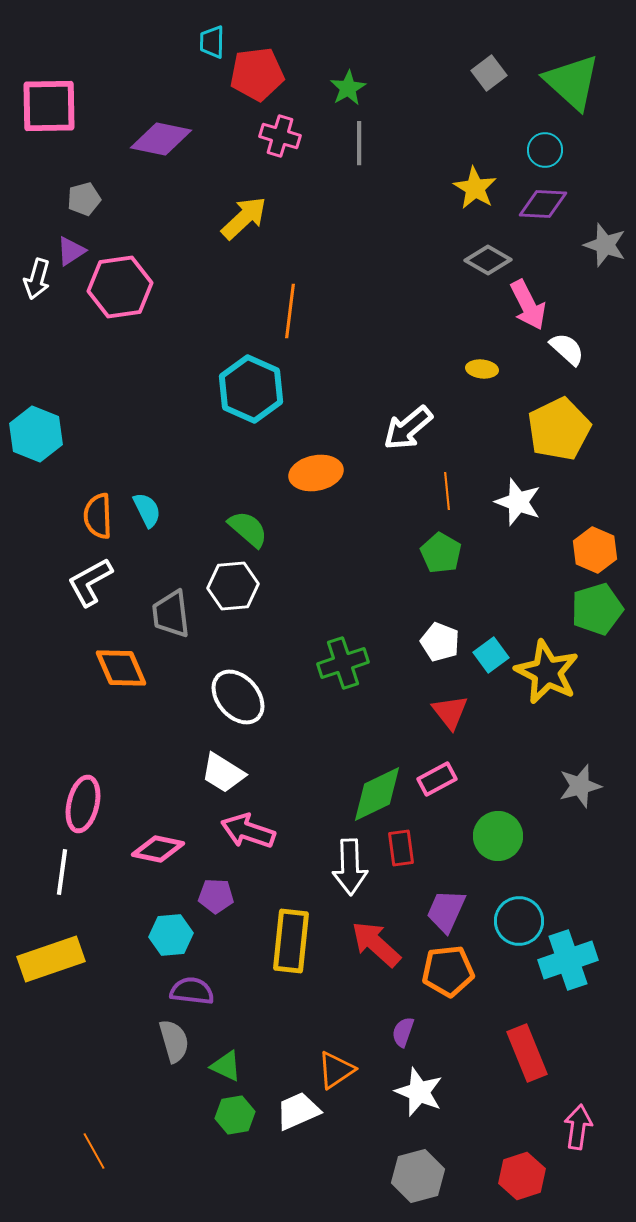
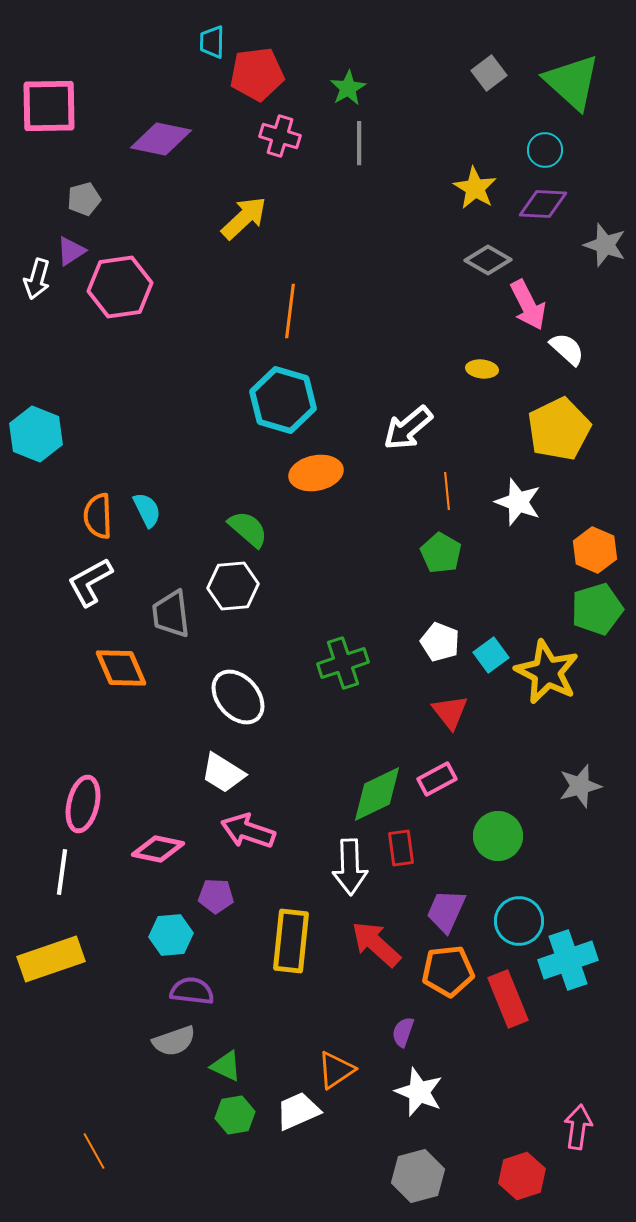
cyan hexagon at (251, 389): moved 32 px right, 11 px down; rotated 8 degrees counterclockwise
gray semicircle at (174, 1041): rotated 87 degrees clockwise
red rectangle at (527, 1053): moved 19 px left, 54 px up
